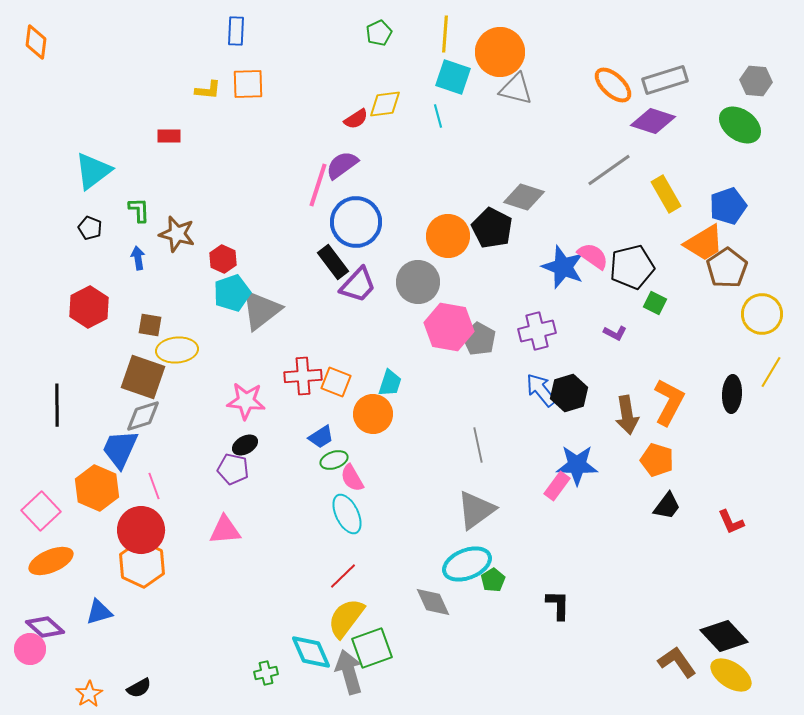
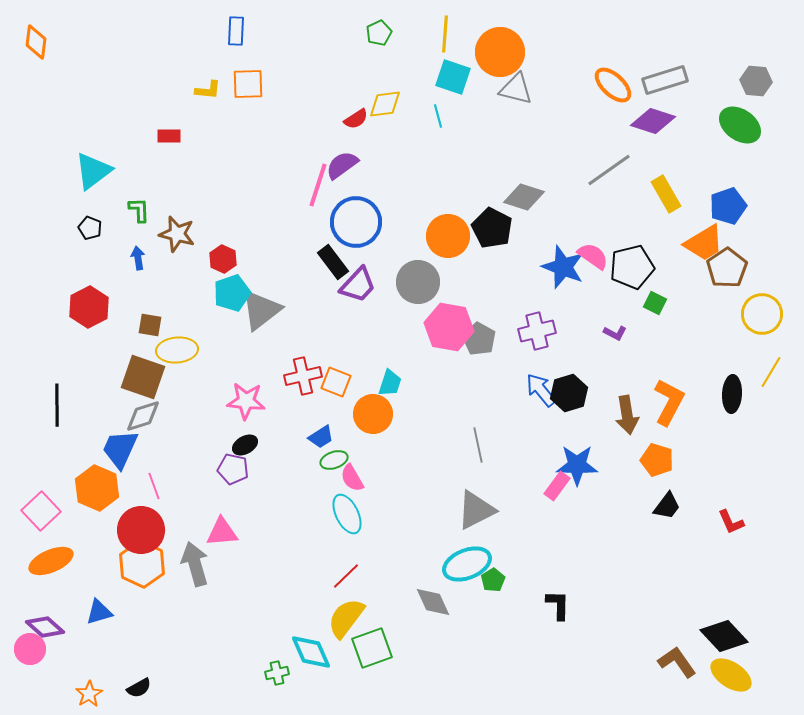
red cross at (303, 376): rotated 9 degrees counterclockwise
gray triangle at (476, 510): rotated 9 degrees clockwise
pink triangle at (225, 530): moved 3 px left, 2 px down
red line at (343, 576): moved 3 px right
gray arrow at (349, 672): moved 154 px left, 108 px up
green cross at (266, 673): moved 11 px right
